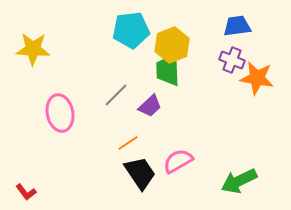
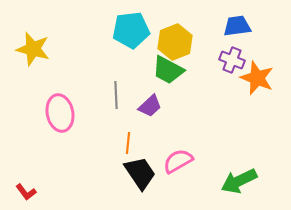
yellow hexagon: moved 3 px right, 3 px up
yellow star: rotated 12 degrees clockwise
green trapezoid: rotated 60 degrees counterclockwise
orange star: rotated 12 degrees clockwise
gray line: rotated 48 degrees counterclockwise
orange line: rotated 50 degrees counterclockwise
